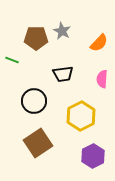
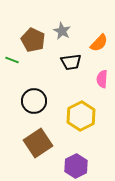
brown pentagon: moved 3 px left, 2 px down; rotated 25 degrees clockwise
black trapezoid: moved 8 px right, 12 px up
purple hexagon: moved 17 px left, 10 px down
